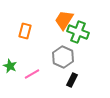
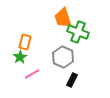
orange trapezoid: moved 1 px left, 2 px up; rotated 50 degrees counterclockwise
orange rectangle: moved 11 px down
green star: moved 10 px right, 9 px up; rotated 16 degrees clockwise
